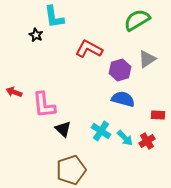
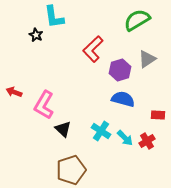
red L-shape: moved 4 px right; rotated 72 degrees counterclockwise
pink L-shape: rotated 36 degrees clockwise
